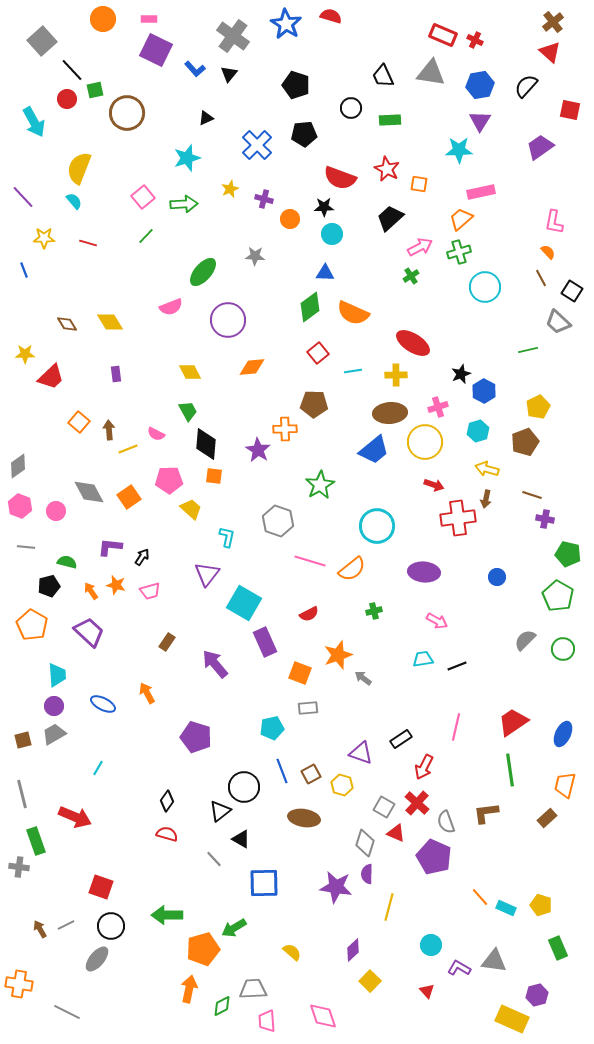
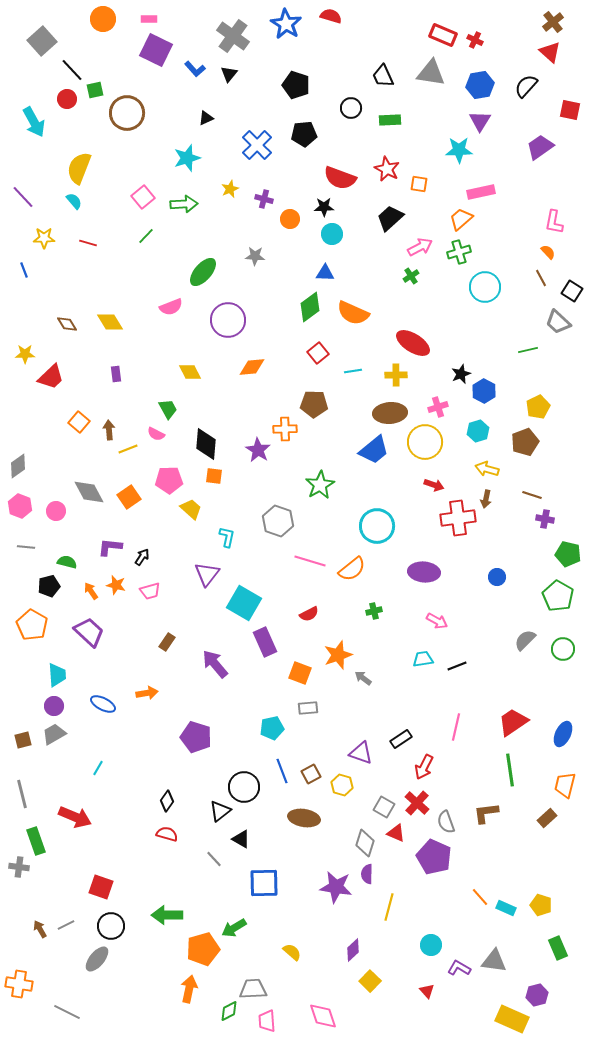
green trapezoid at (188, 411): moved 20 px left, 2 px up
orange arrow at (147, 693): rotated 110 degrees clockwise
green diamond at (222, 1006): moved 7 px right, 5 px down
